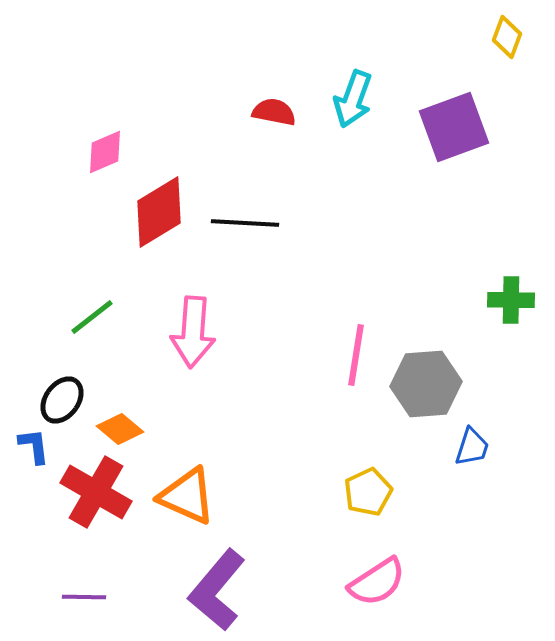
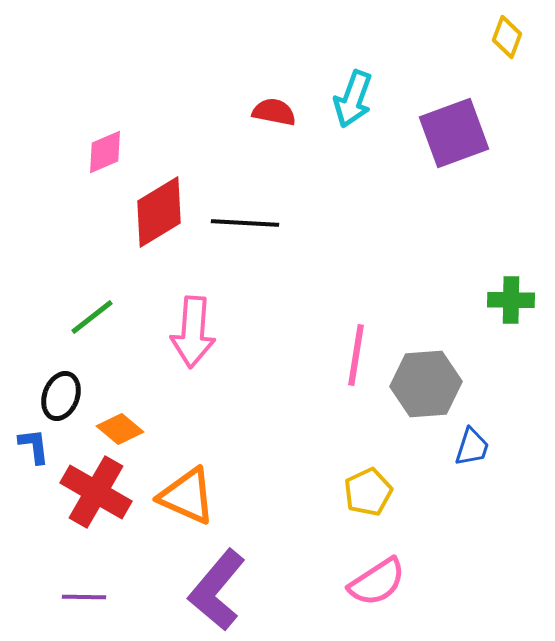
purple square: moved 6 px down
black ellipse: moved 1 px left, 4 px up; rotated 15 degrees counterclockwise
